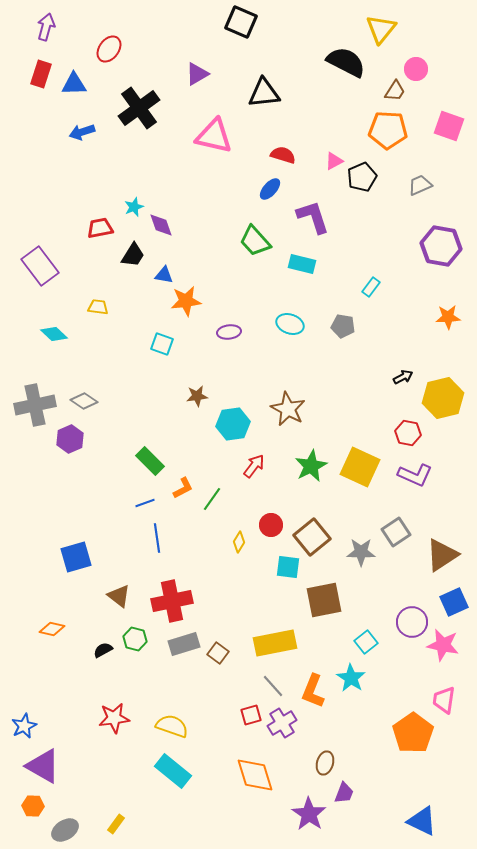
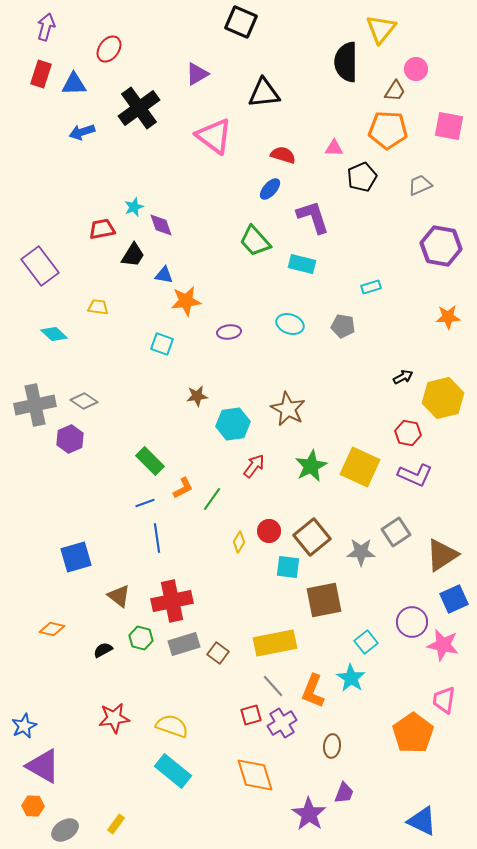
black semicircle at (346, 62): rotated 117 degrees counterclockwise
pink square at (449, 126): rotated 8 degrees counterclockwise
pink triangle at (214, 136): rotated 24 degrees clockwise
pink triangle at (334, 161): moved 13 px up; rotated 30 degrees clockwise
red trapezoid at (100, 228): moved 2 px right, 1 px down
cyan rectangle at (371, 287): rotated 36 degrees clockwise
red circle at (271, 525): moved 2 px left, 6 px down
blue square at (454, 602): moved 3 px up
green hexagon at (135, 639): moved 6 px right, 1 px up
brown ellipse at (325, 763): moved 7 px right, 17 px up; rotated 10 degrees counterclockwise
